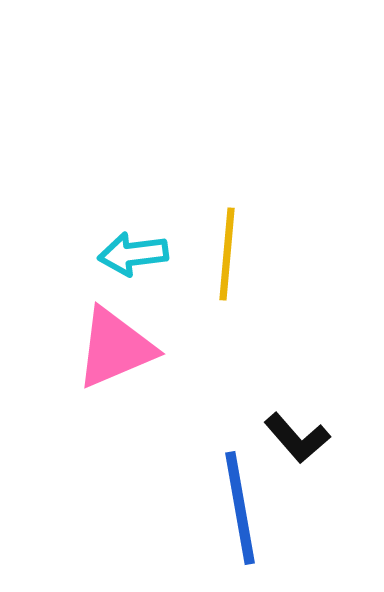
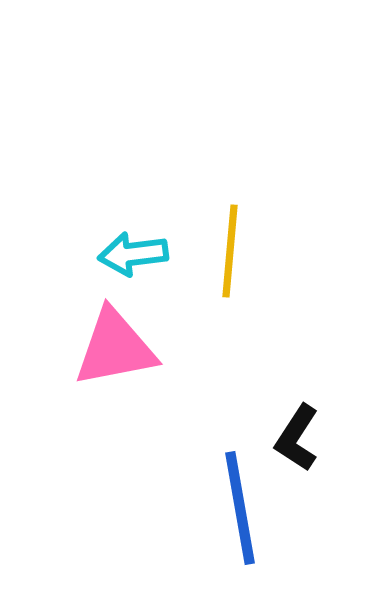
yellow line: moved 3 px right, 3 px up
pink triangle: rotated 12 degrees clockwise
black L-shape: rotated 74 degrees clockwise
